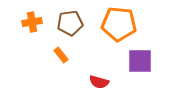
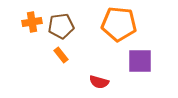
brown pentagon: moved 9 px left, 3 px down
